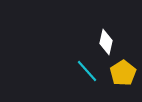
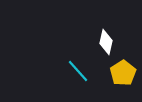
cyan line: moved 9 px left
